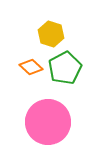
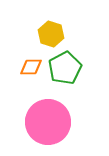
orange diamond: rotated 45 degrees counterclockwise
